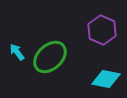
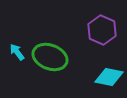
green ellipse: rotated 64 degrees clockwise
cyan diamond: moved 3 px right, 2 px up
